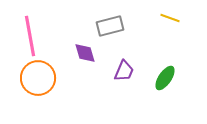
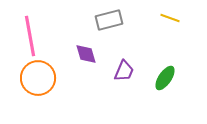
gray rectangle: moved 1 px left, 6 px up
purple diamond: moved 1 px right, 1 px down
